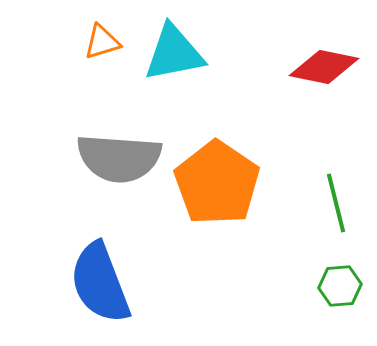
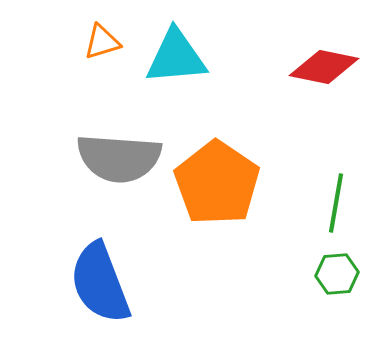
cyan triangle: moved 2 px right, 4 px down; rotated 6 degrees clockwise
green line: rotated 24 degrees clockwise
green hexagon: moved 3 px left, 12 px up
